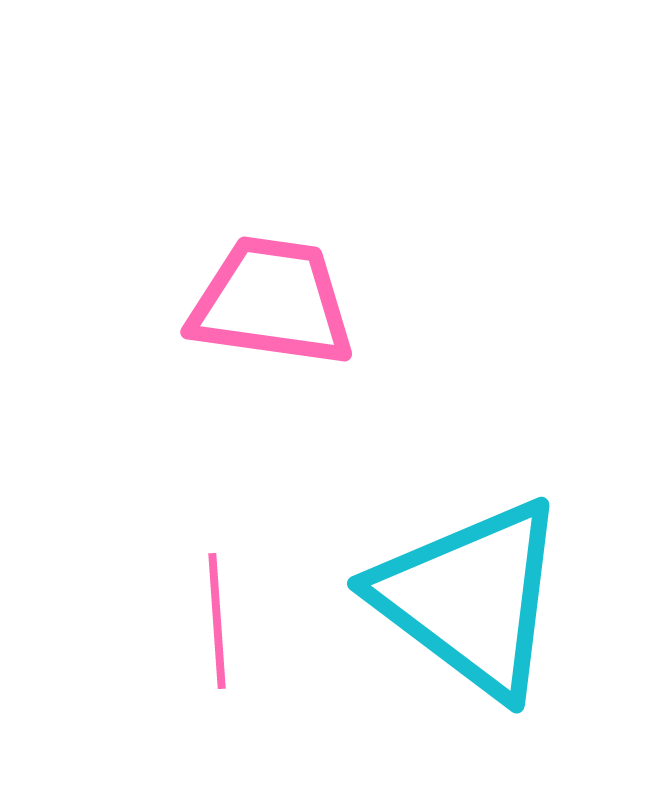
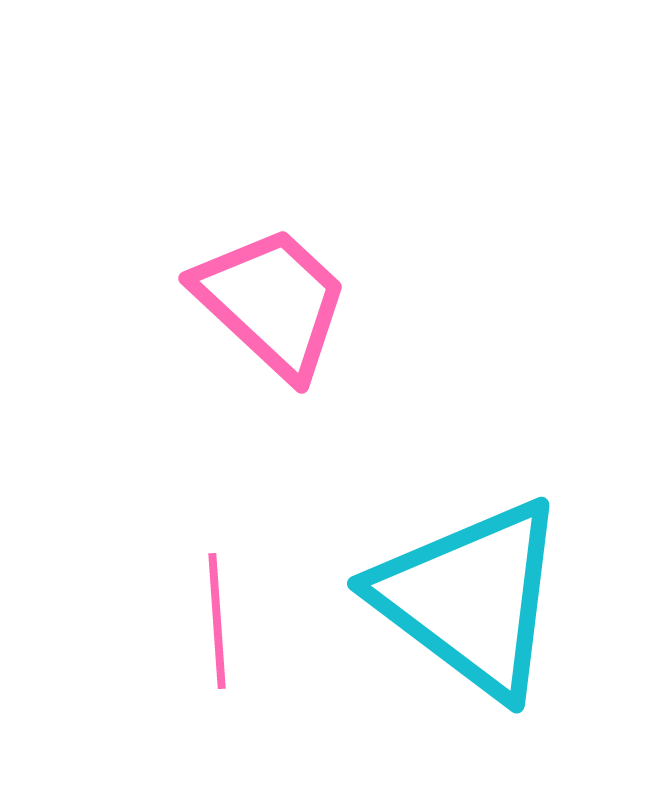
pink trapezoid: rotated 35 degrees clockwise
